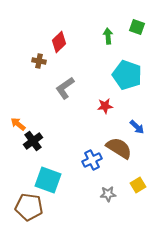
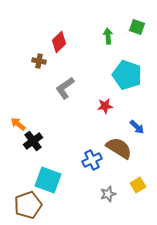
gray star: rotated 14 degrees counterclockwise
brown pentagon: moved 1 px left, 2 px up; rotated 28 degrees counterclockwise
